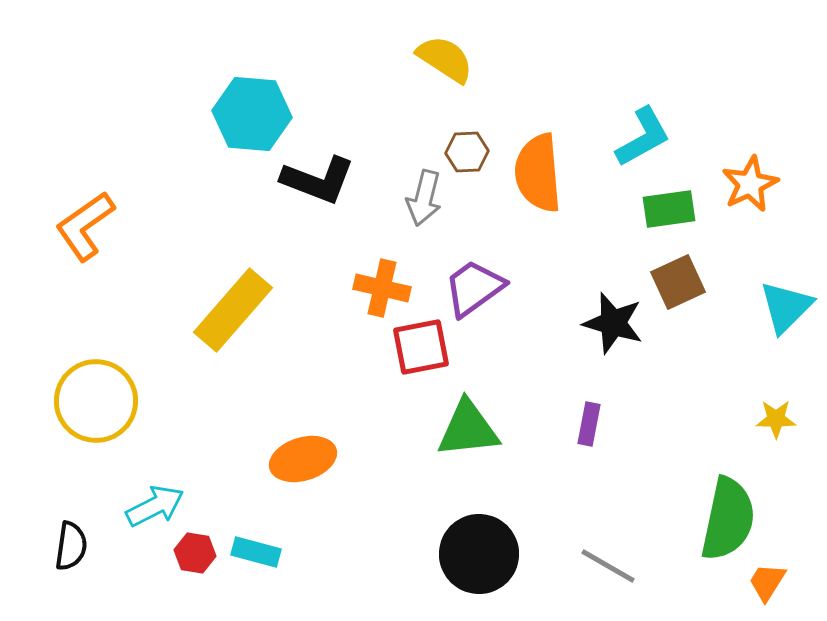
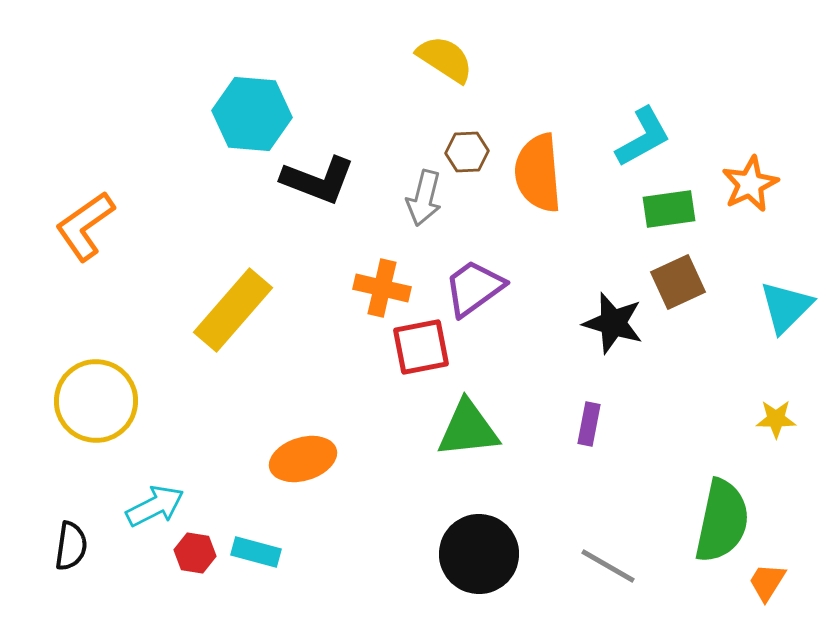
green semicircle: moved 6 px left, 2 px down
